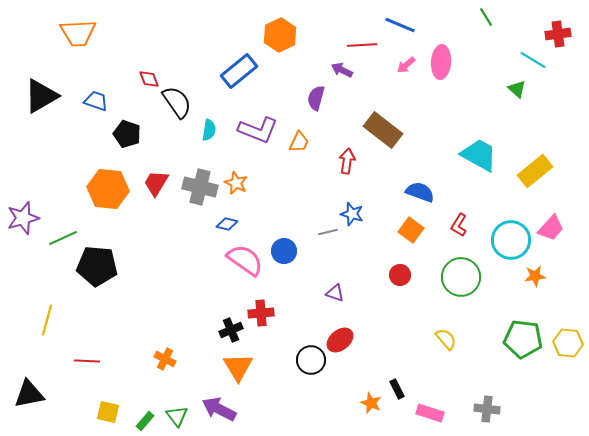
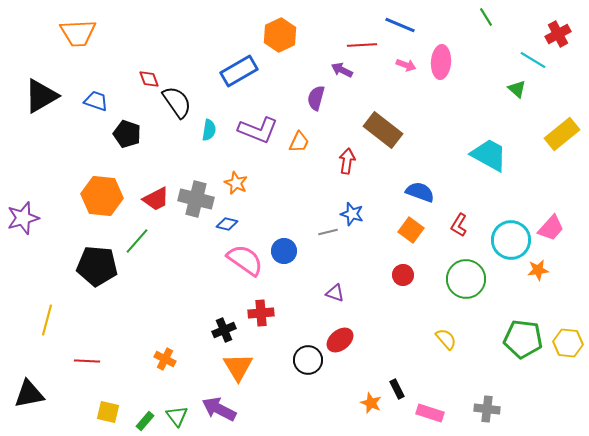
red cross at (558, 34): rotated 20 degrees counterclockwise
pink arrow at (406, 65): rotated 120 degrees counterclockwise
blue rectangle at (239, 71): rotated 9 degrees clockwise
cyan trapezoid at (479, 155): moved 10 px right
yellow rectangle at (535, 171): moved 27 px right, 37 px up
red trapezoid at (156, 183): moved 16 px down; rotated 148 degrees counterclockwise
gray cross at (200, 187): moved 4 px left, 12 px down
orange hexagon at (108, 189): moved 6 px left, 7 px down
green line at (63, 238): moved 74 px right, 3 px down; rotated 24 degrees counterclockwise
red circle at (400, 275): moved 3 px right
orange star at (535, 276): moved 3 px right, 6 px up
green circle at (461, 277): moved 5 px right, 2 px down
black cross at (231, 330): moved 7 px left
black circle at (311, 360): moved 3 px left
